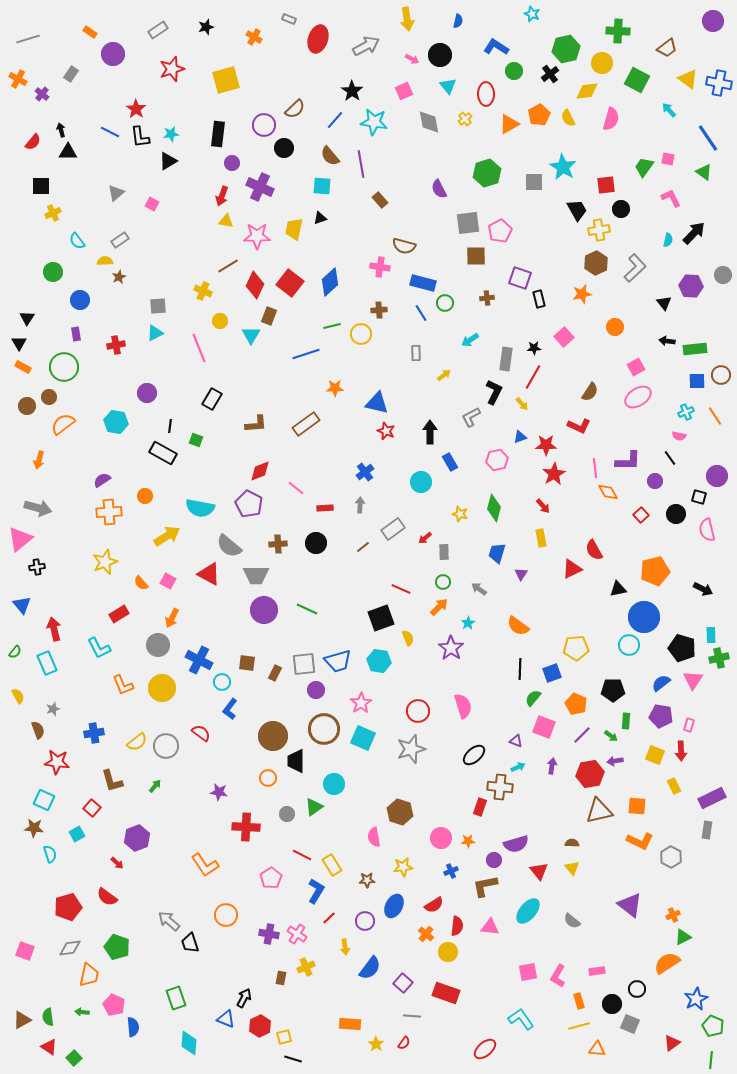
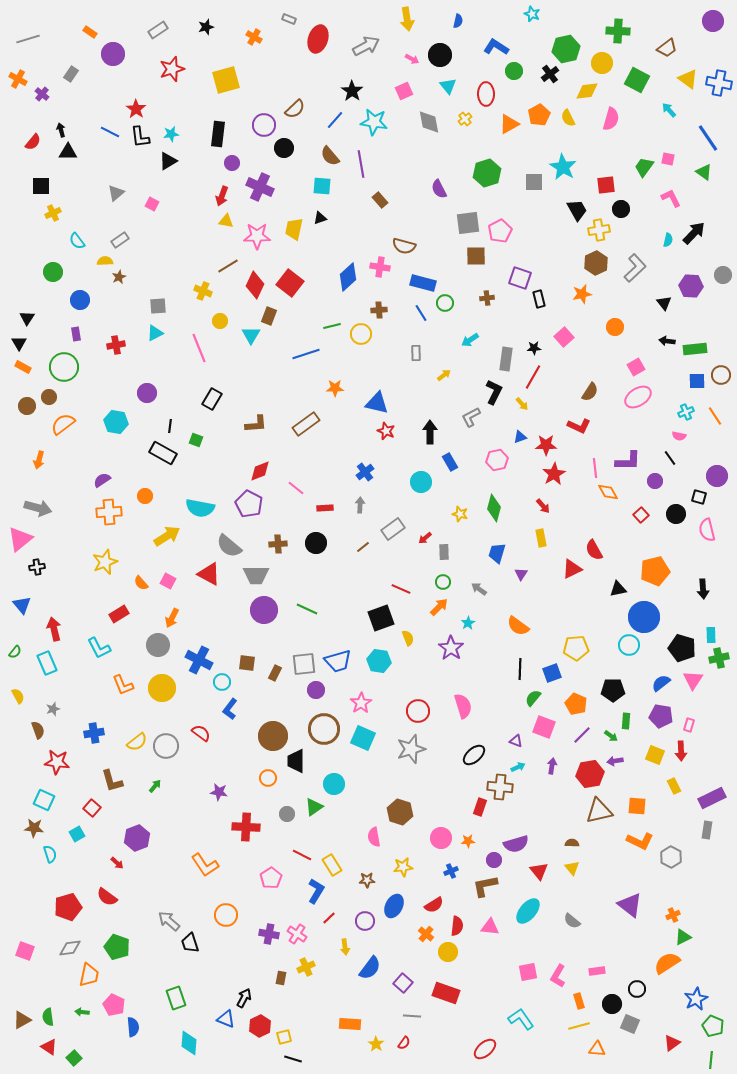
blue diamond at (330, 282): moved 18 px right, 5 px up
black arrow at (703, 589): rotated 60 degrees clockwise
